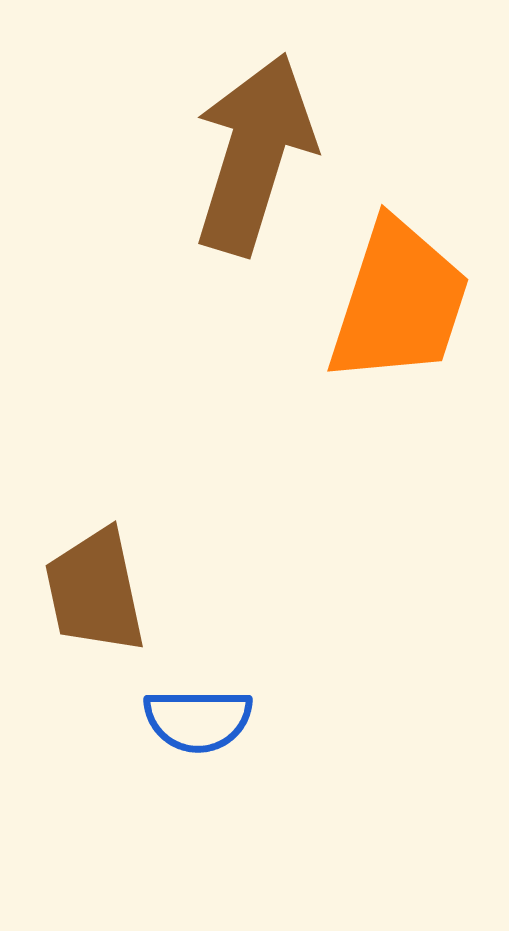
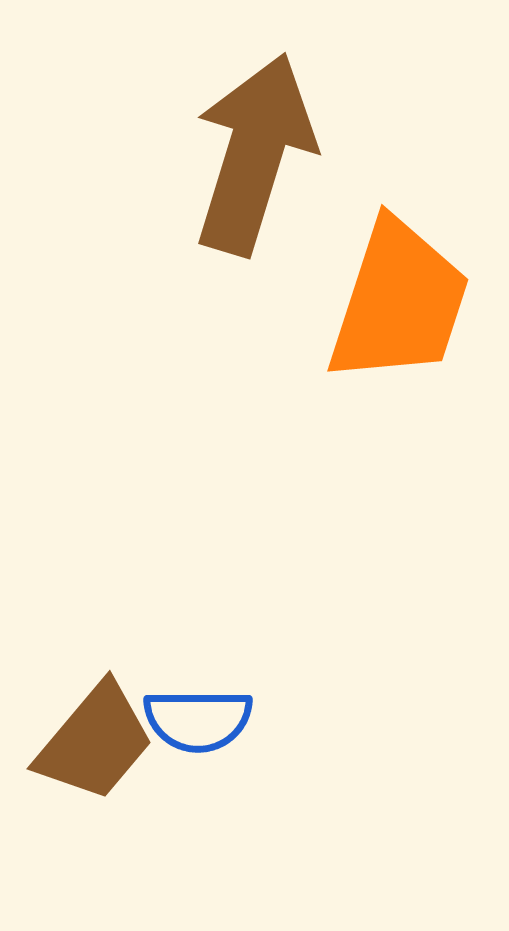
brown trapezoid: moved 151 px down; rotated 128 degrees counterclockwise
